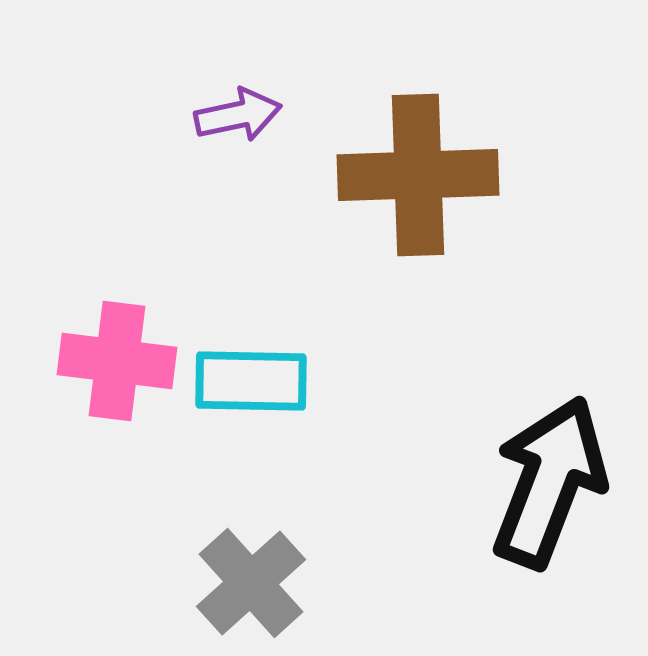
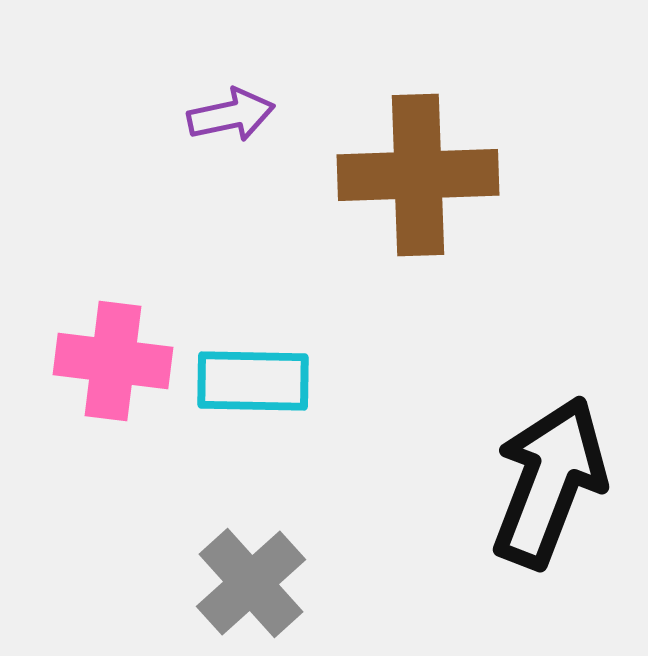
purple arrow: moved 7 px left
pink cross: moved 4 px left
cyan rectangle: moved 2 px right
